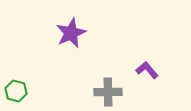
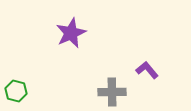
gray cross: moved 4 px right
